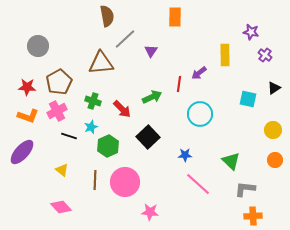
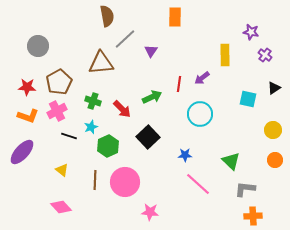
purple arrow: moved 3 px right, 5 px down
